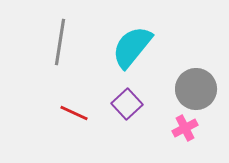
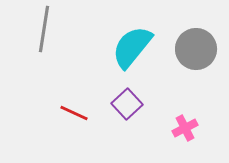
gray line: moved 16 px left, 13 px up
gray circle: moved 40 px up
